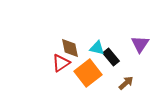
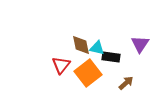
brown diamond: moved 11 px right, 3 px up
black rectangle: rotated 42 degrees counterclockwise
red triangle: moved 2 px down; rotated 18 degrees counterclockwise
